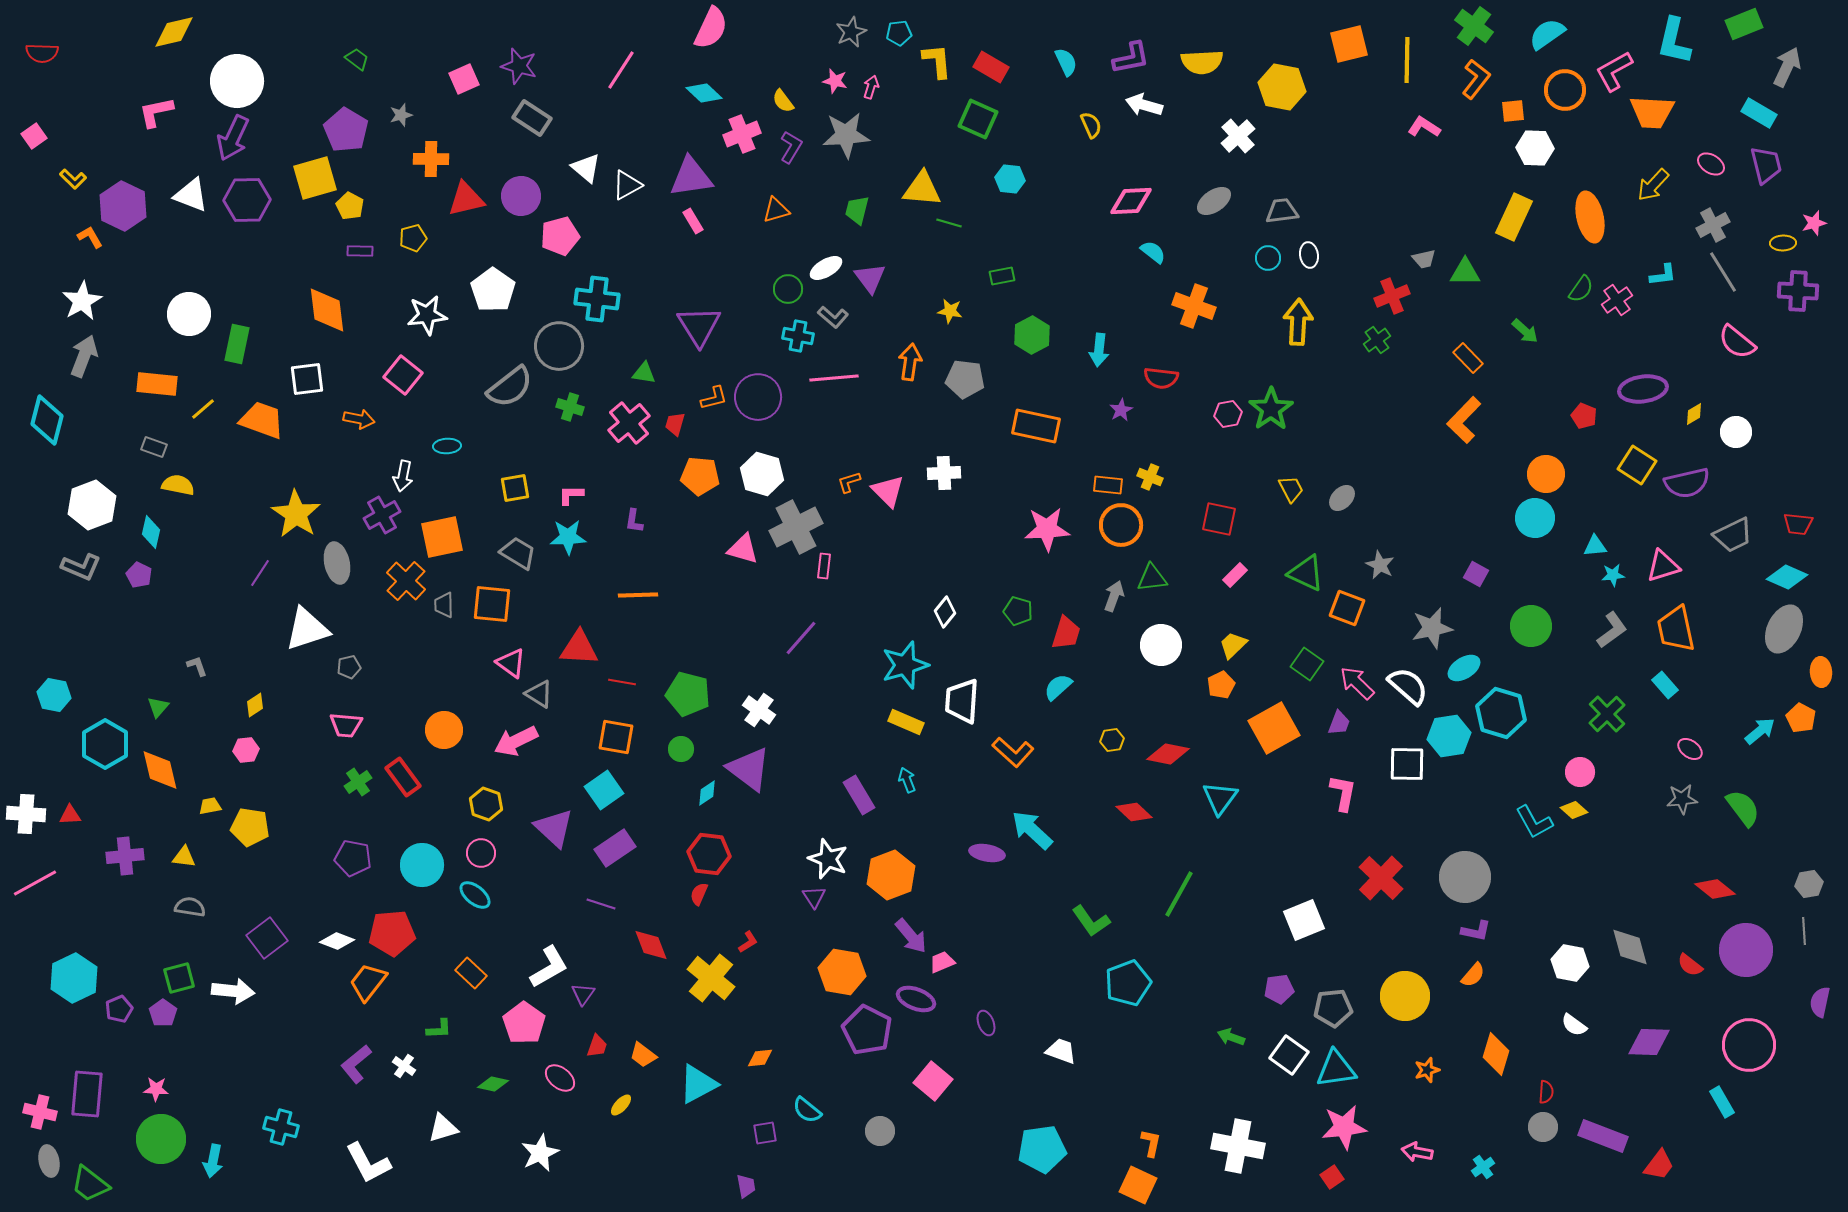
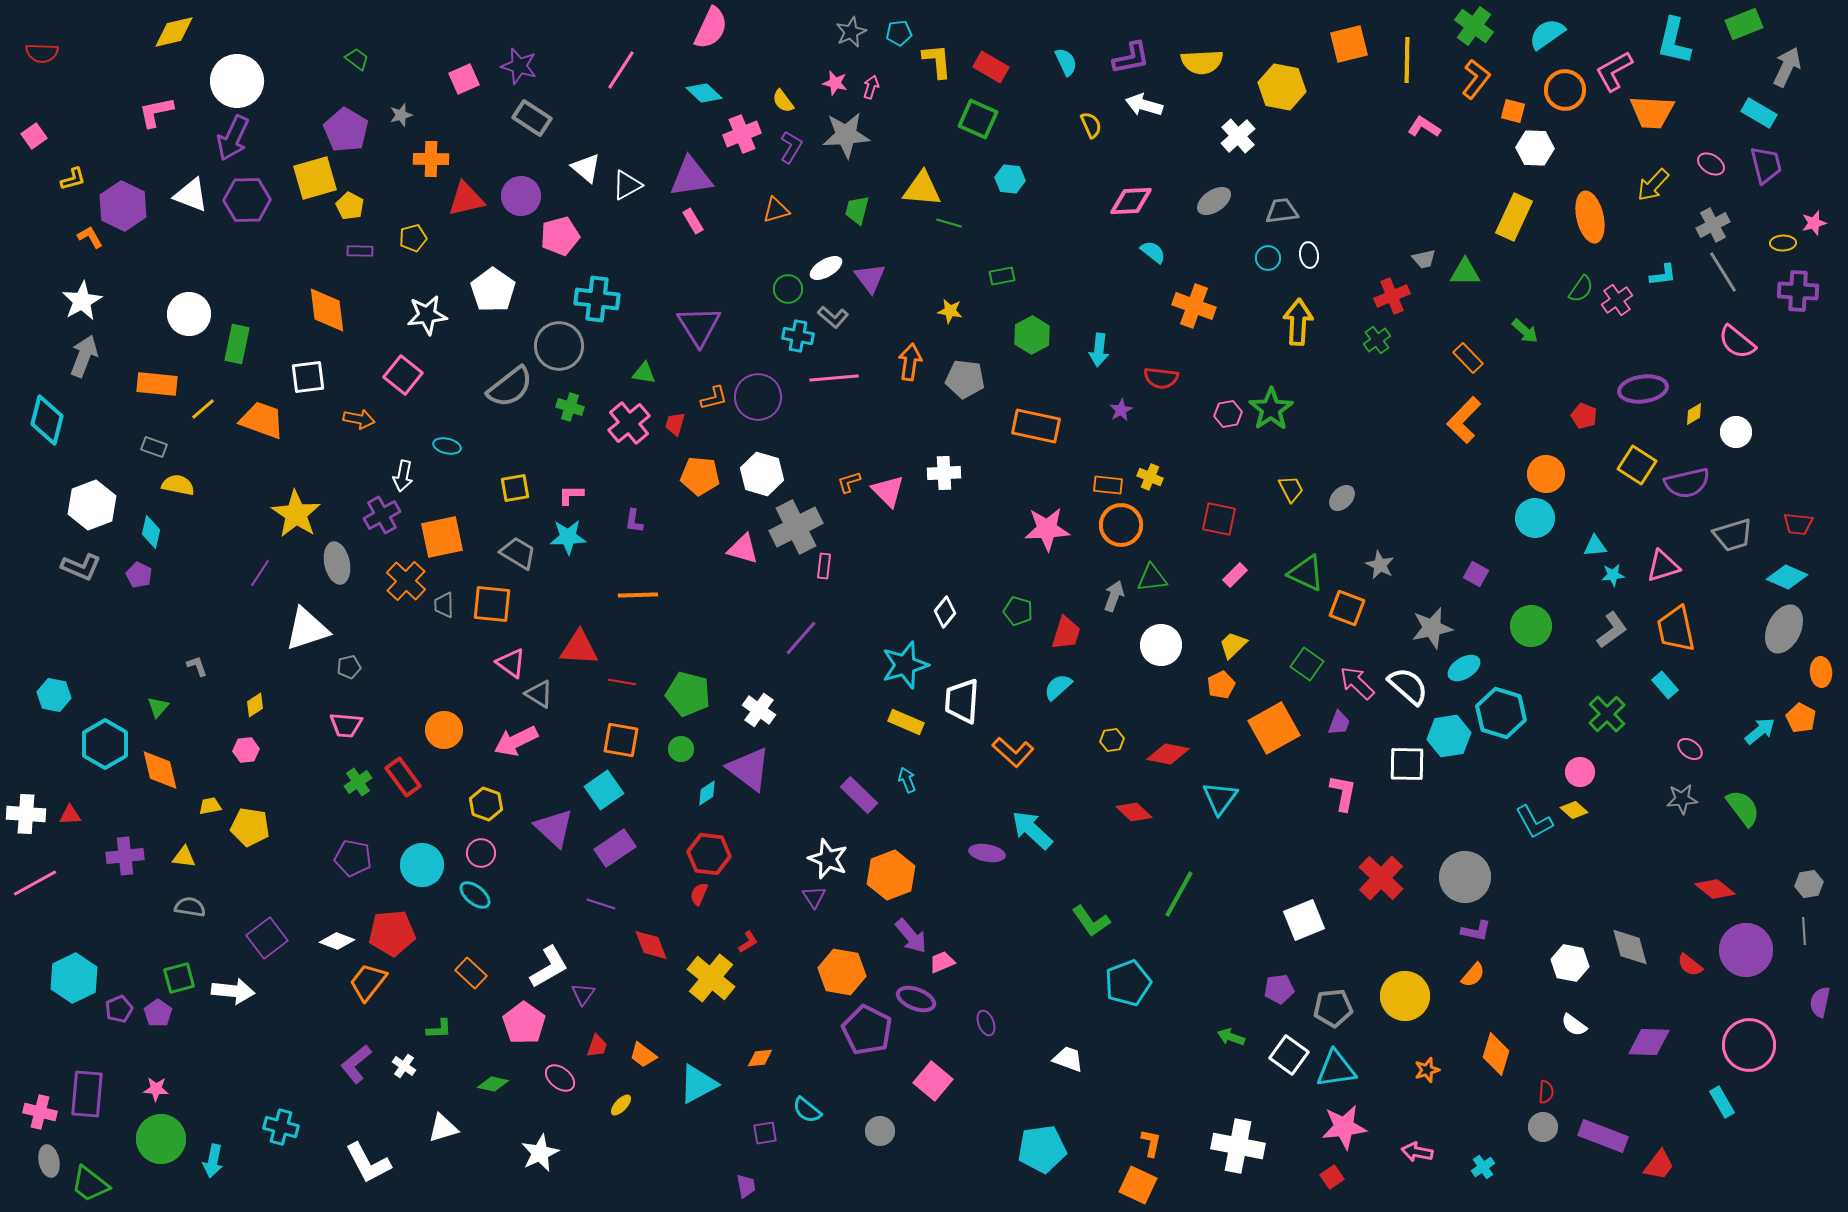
pink star at (835, 81): moved 2 px down
orange square at (1513, 111): rotated 20 degrees clockwise
yellow L-shape at (73, 179): rotated 60 degrees counterclockwise
white square at (307, 379): moved 1 px right, 2 px up
cyan ellipse at (447, 446): rotated 16 degrees clockwise
gray trapezoid at (1733, 535): rotated 9 degrees clockwise
orange square at (616, 737): moved 5 px right, 3 px down
purple rectangle at (859, 795): rotated 15 degrees counterclockwise
purple pentagon at (163, 1013): moved 5 px left
white trapezoid at (1061, 1051): moved 7 px right, 8 px down
